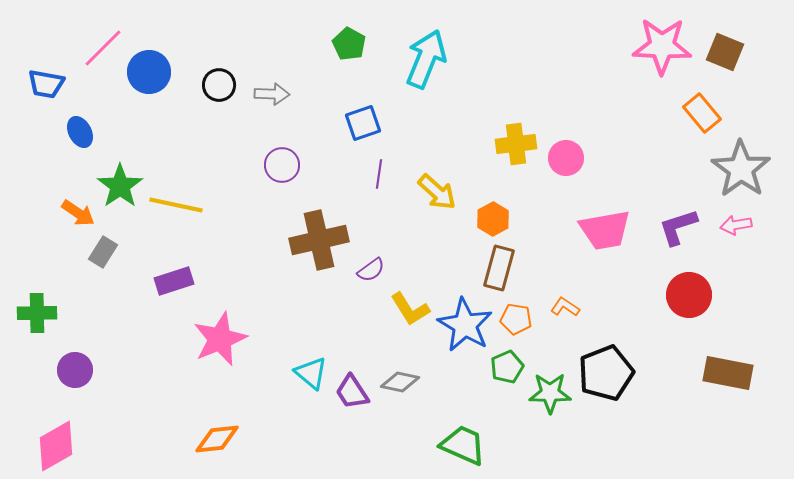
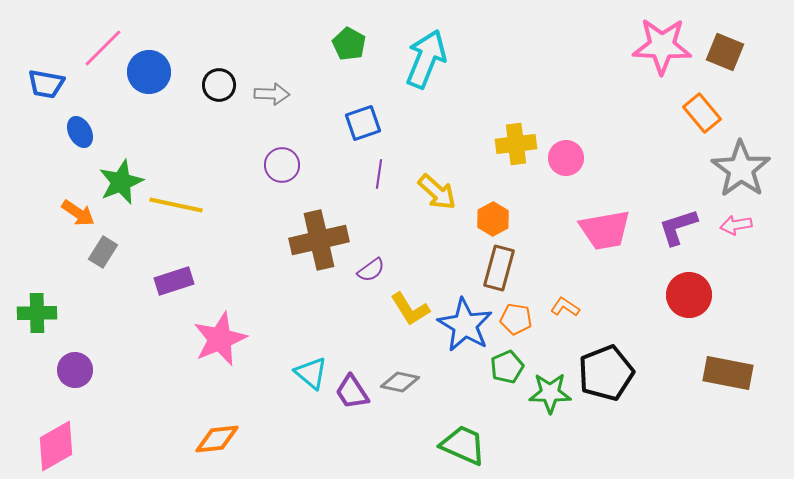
green star at (120, 186): moved 1 px right, 4 px up; rotated 12 degrees clockwise
